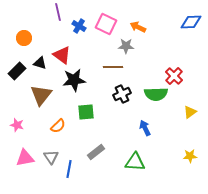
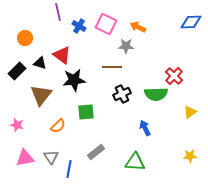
orange circle: moved 1 px right
brown line: moved 1 px left
